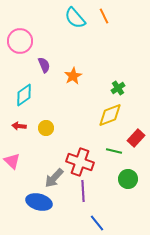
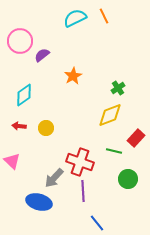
cyan semicircle: rotated 105 degrees clockwise
purple semicircle: moved 2 px left, 10 px up; rotated 105 degrees counterclockwise
